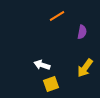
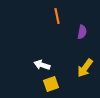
orange line: rotated 70 degrees counterclockwise
